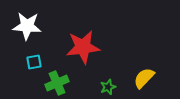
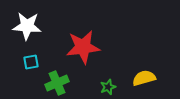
cyan square: moved 3 px left
yellow semicircle: rotated 30 degrees clockwise
